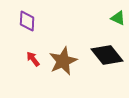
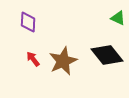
purple diamond: moved 1 px right, 1 px down
